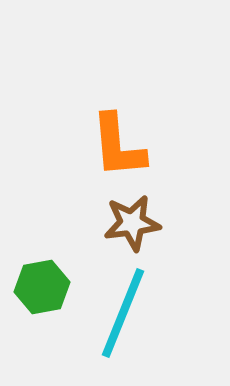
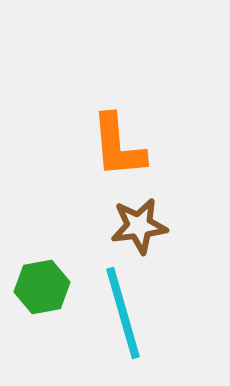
brown star: moved 7 px right, 3 px down
cyan line: rotated 38 degrees counterclockwise
